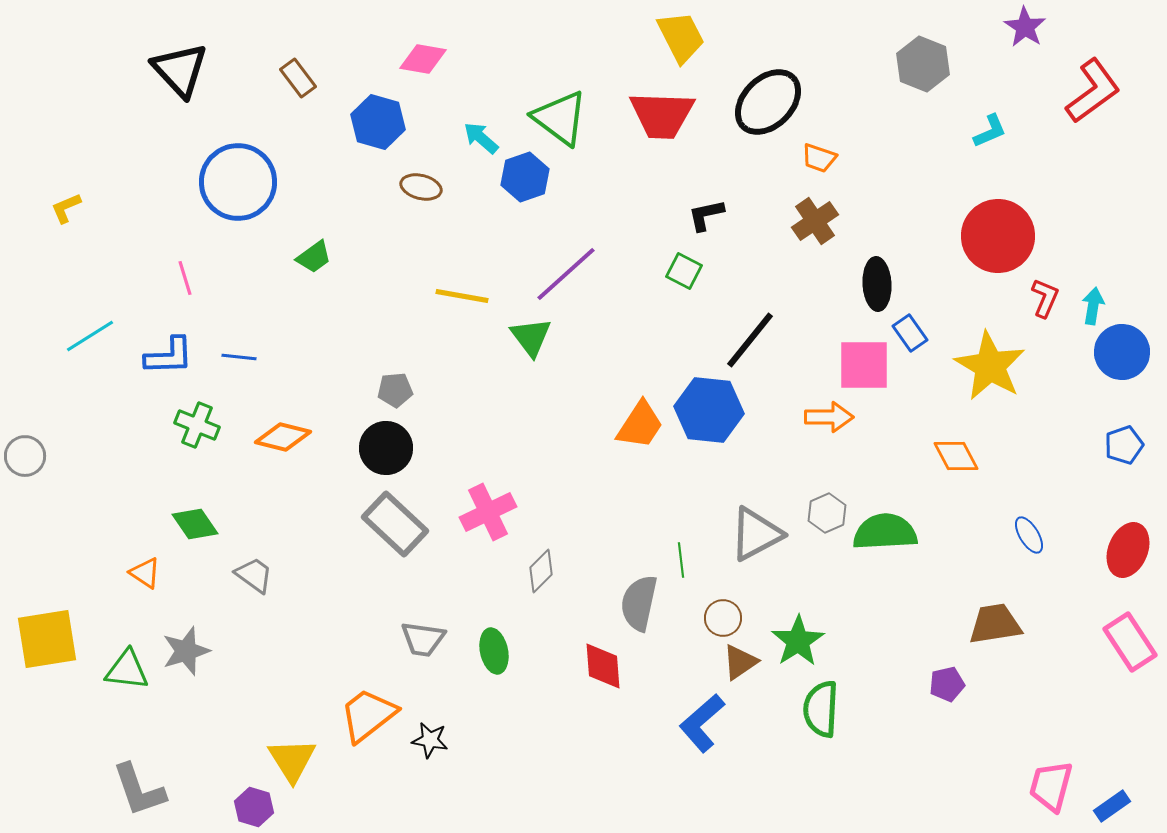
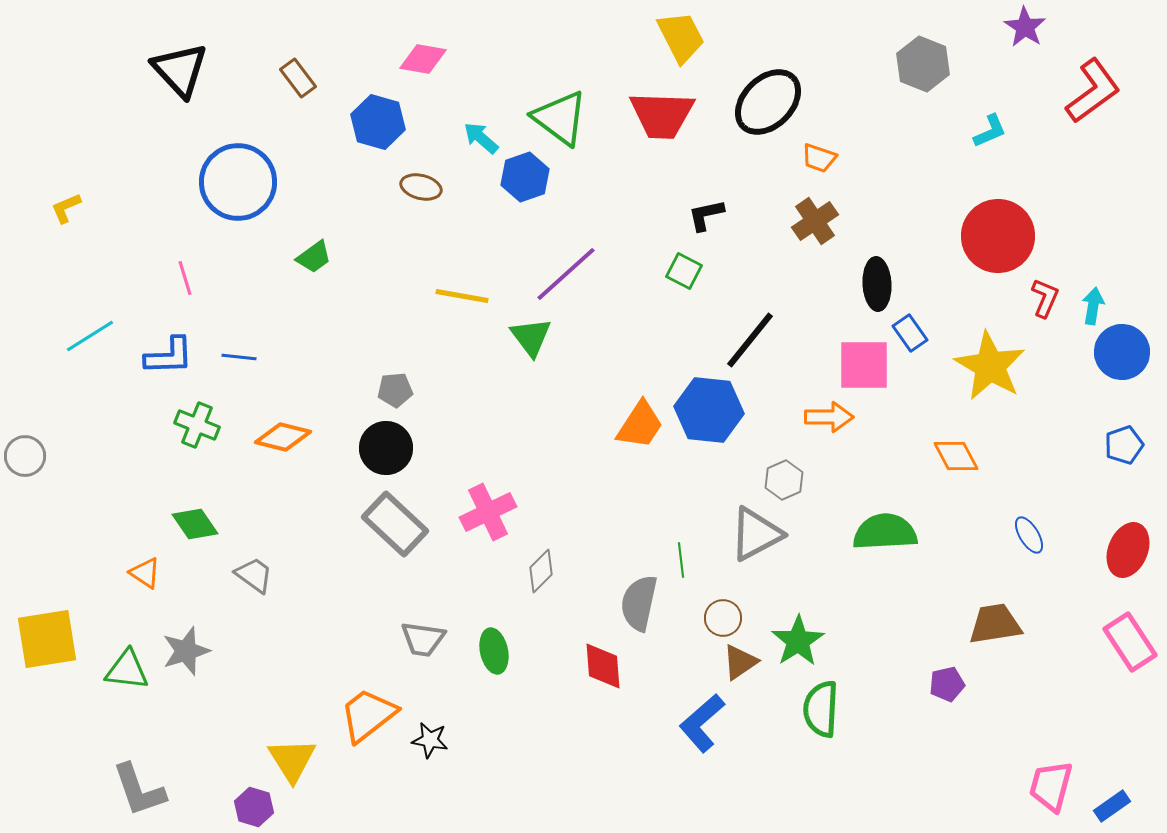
gray hexagon at (827, 513): moved 43 px left, 33 px up
